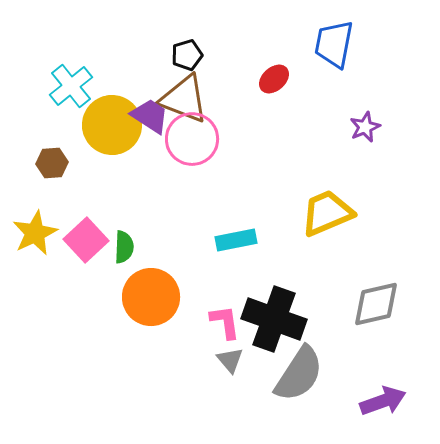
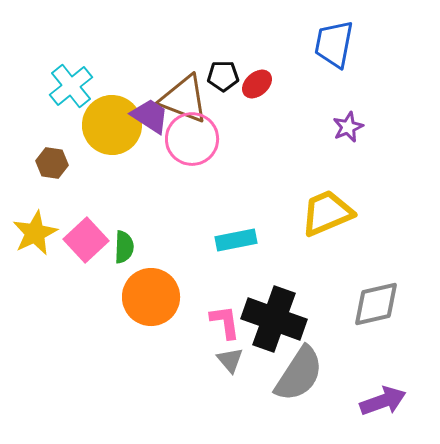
black pentagon: moved 36 px right, 21 px down; rotated 16 degrees clockwise
red ellipse: moved 17 px left, 5 px down
purple star: moved 17 px left
brown hexagon: rotated 12 degrees clockwise
